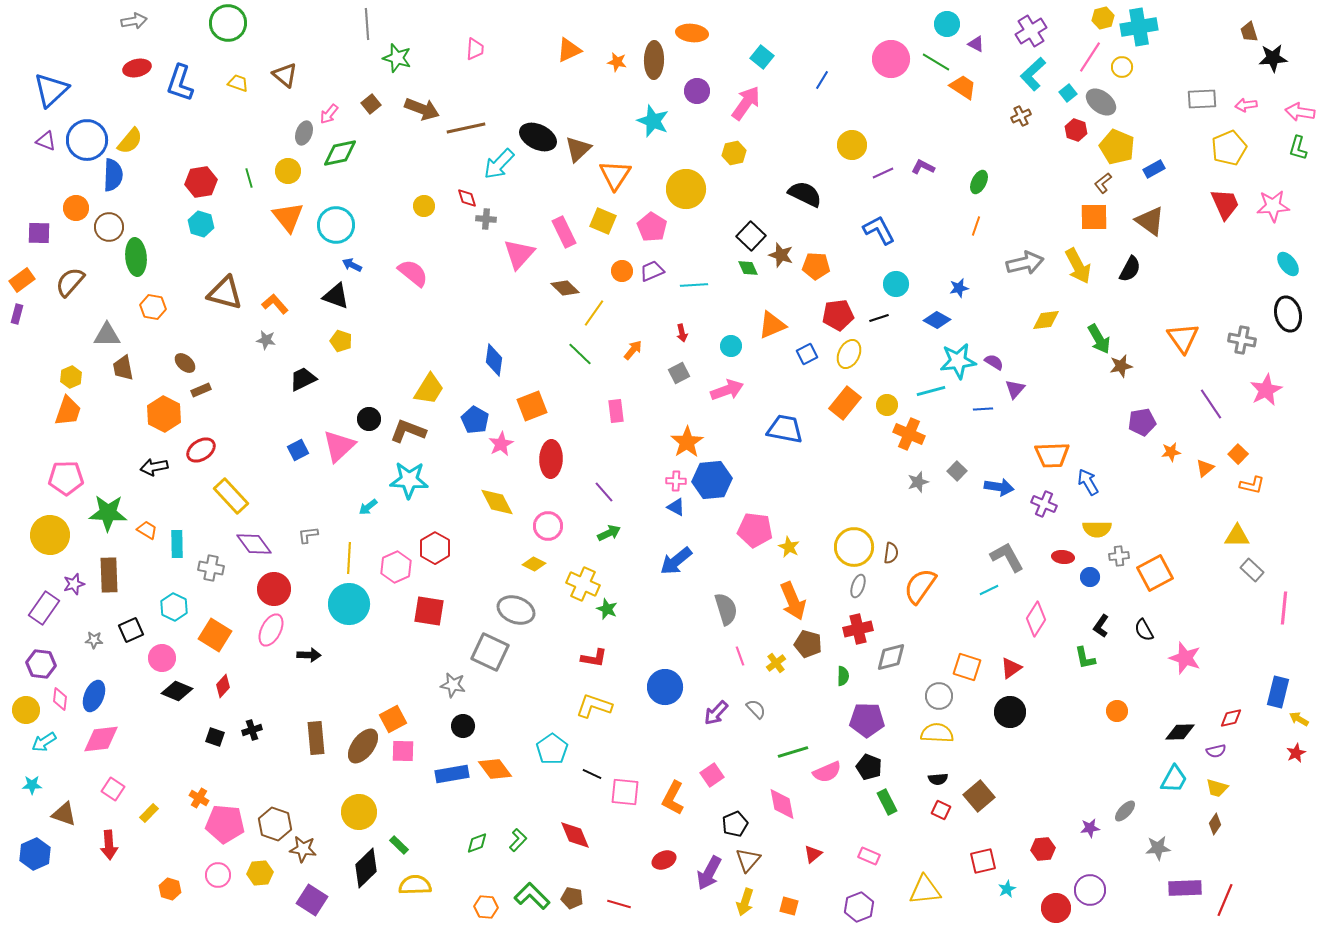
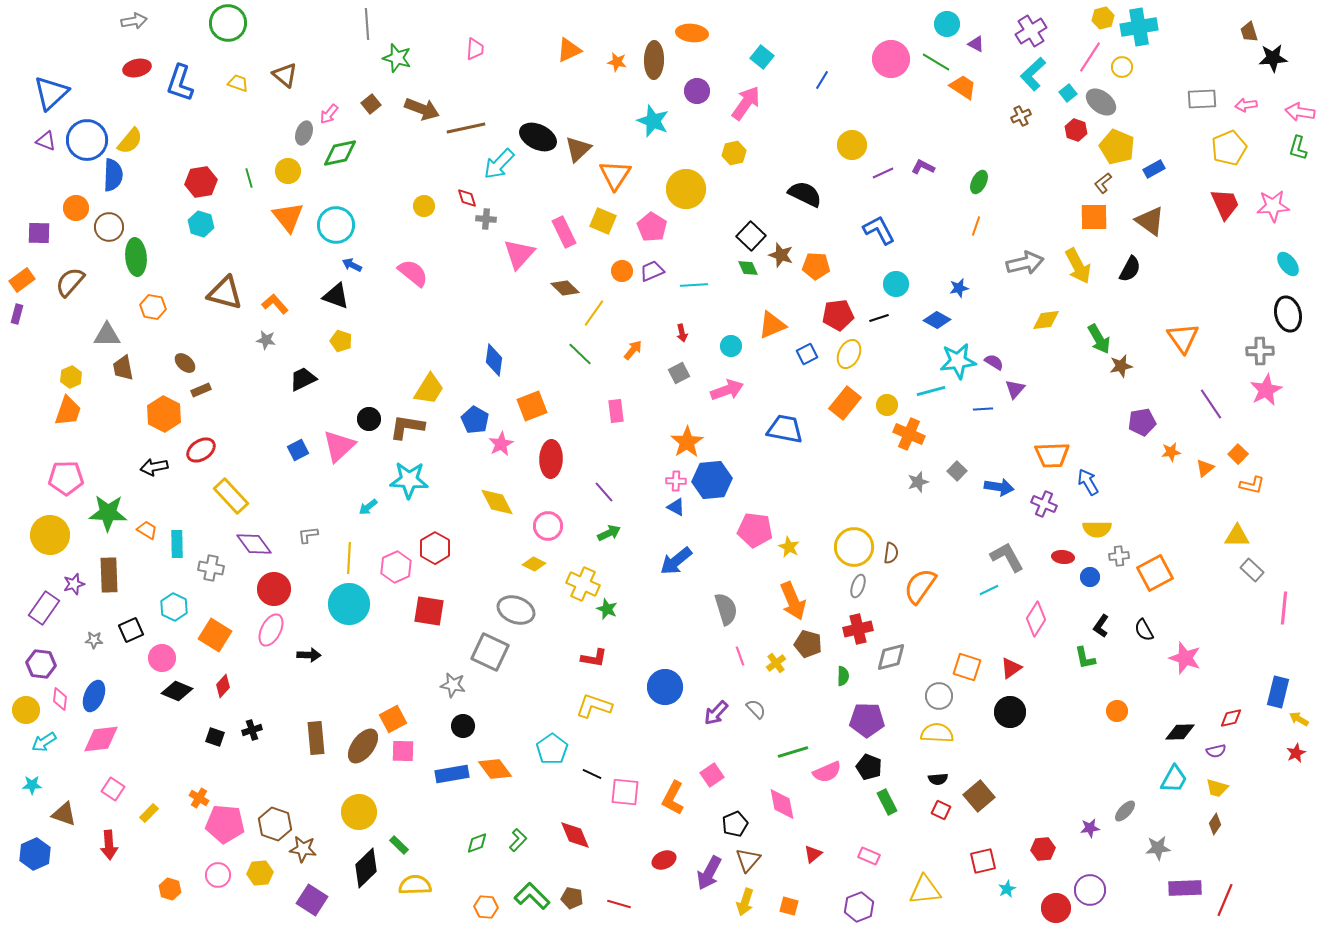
blue triangle at (51, 90): moved 3 px down
gray cross at (1242, 340): moved 18 px right, 11 px down; rotated 12 degrees counterclockwise
brown L-shape at (408, 431): moved 1 px left, 4 px up; rotated 12 degrees counterclockwise
